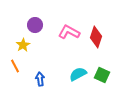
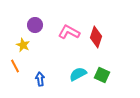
yellow star: rotated 16 degrees counterclockwise
